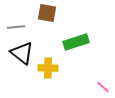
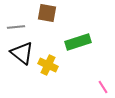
green rectangle: moved 2 px right
yellow cross: moved 3 px up; rotated 24 degrees clockwise
pink line: rotated 16 degrees clockwise
